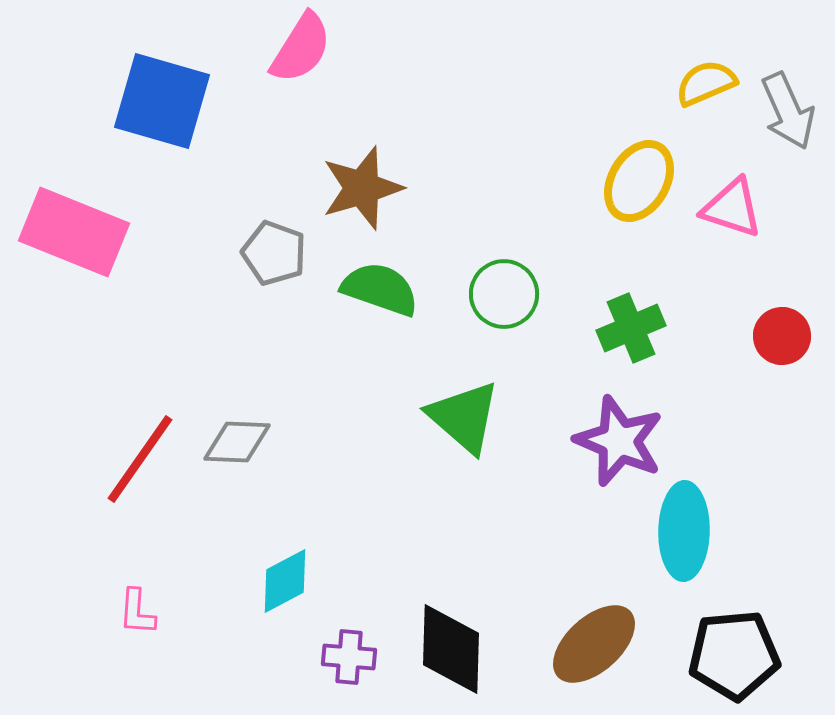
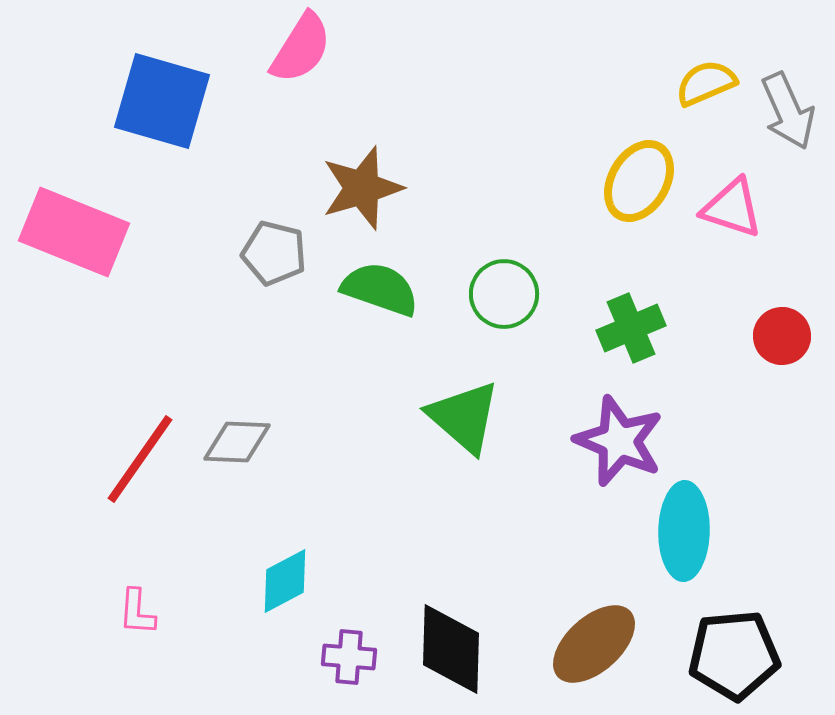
gray pentagon: rotated 6 degrees counterclockwise
